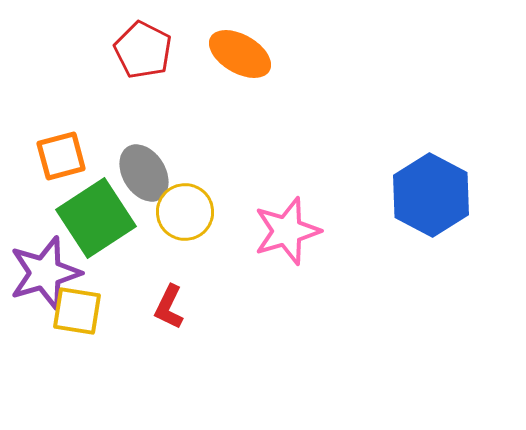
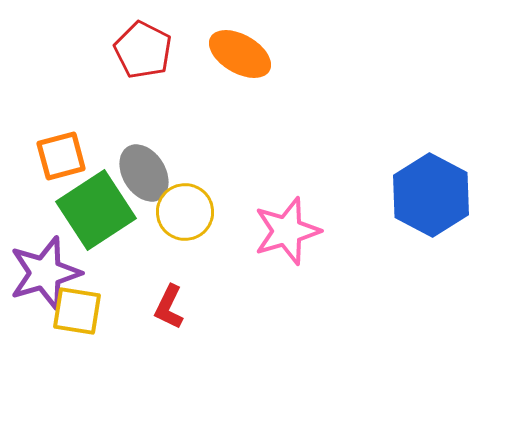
green square: moved 8 px up
